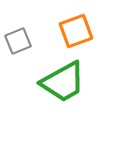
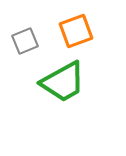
gray square: moved 7 px right
